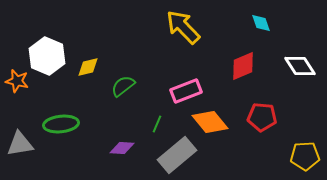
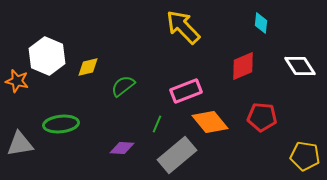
cyan diamond: rotated 25 degrees clockwise
yellow pentagon: rotated 12 degrees clockwise
